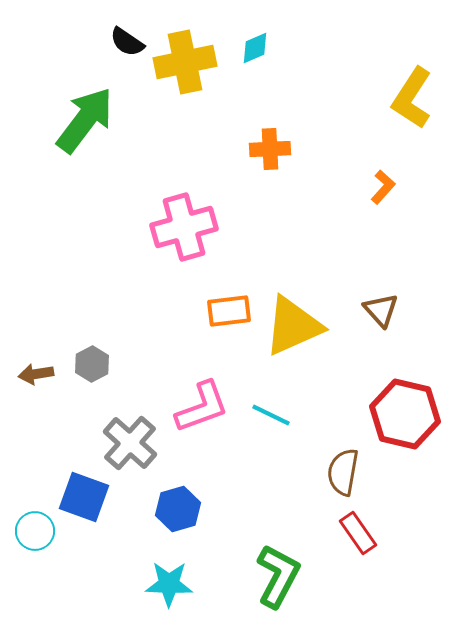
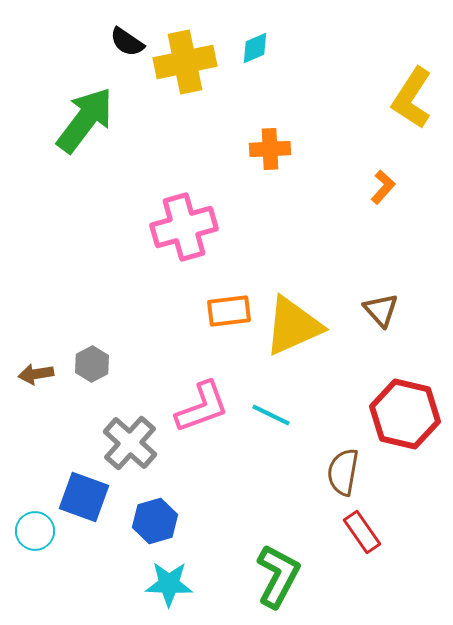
blue hexagon: moved 23 px left, 12 px down
red rectangle: moved 4 px right, 1 px up
